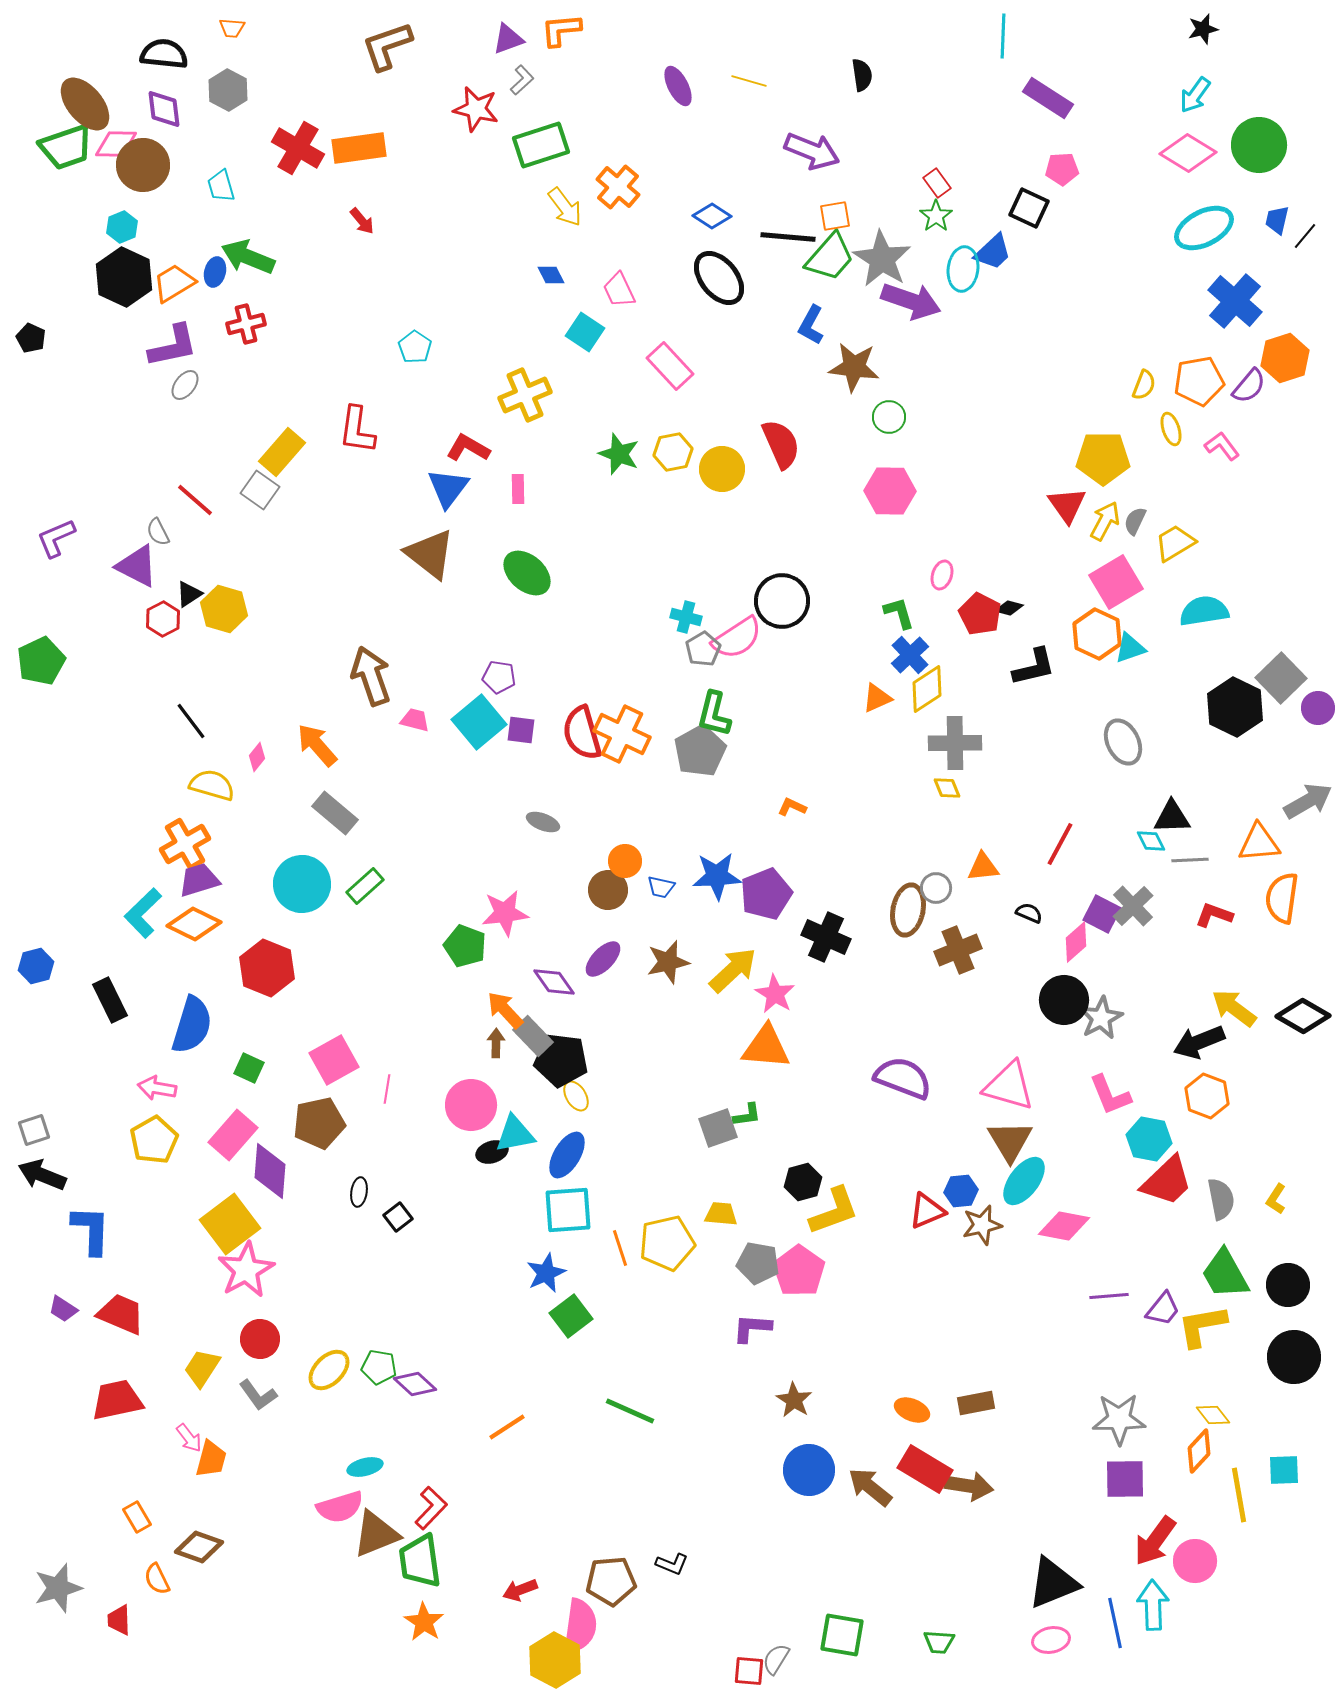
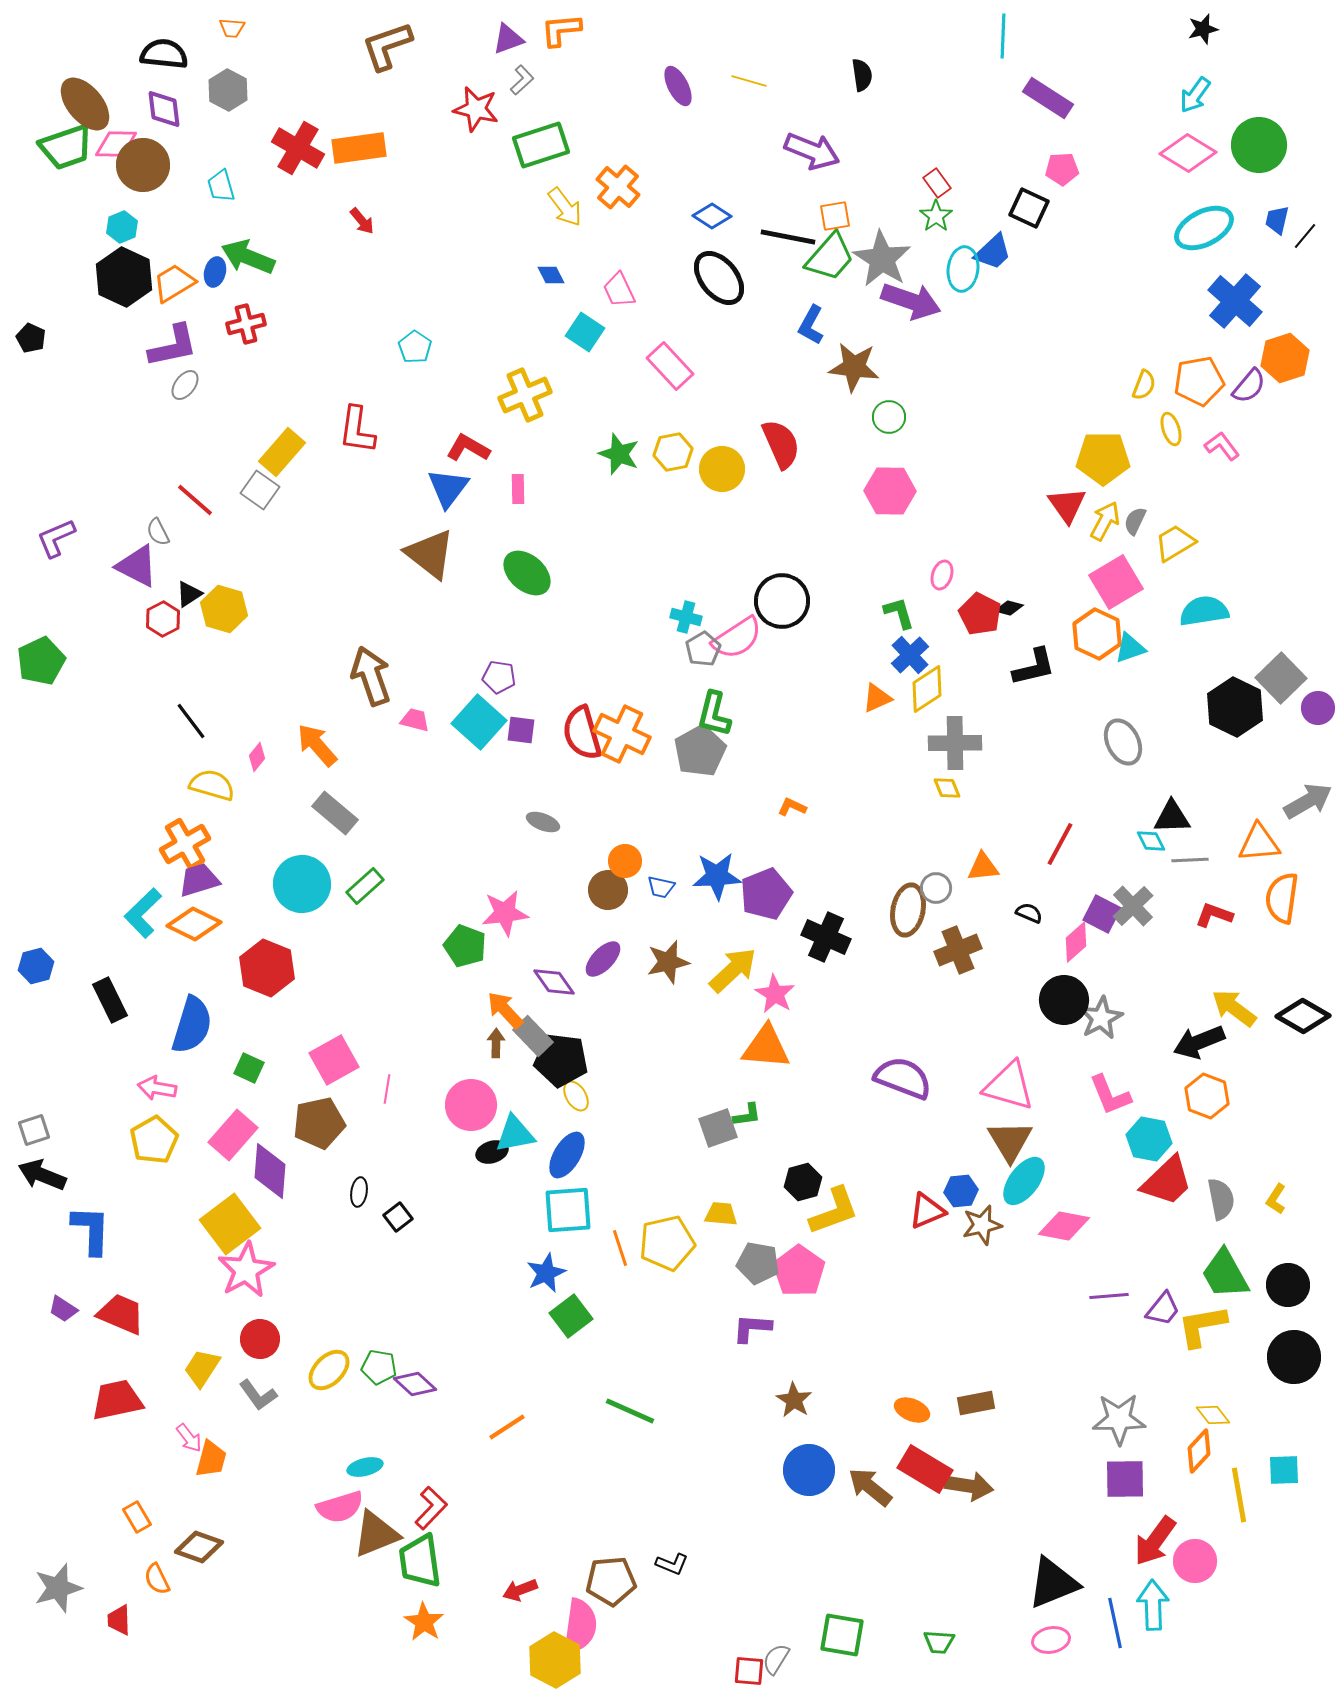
black line at (788, 237): rotated 6 degrees clockwise
cyan square at (479, 722): rotated 8 degrees counterclockwise
